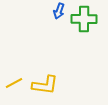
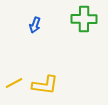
blue arrow: moved 24 px left, 14 px down
